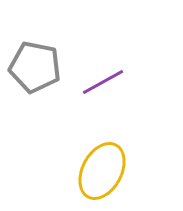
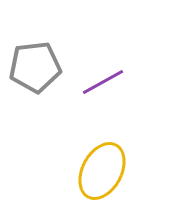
gray pentagon: rotated 18 degrees counterclockwise
